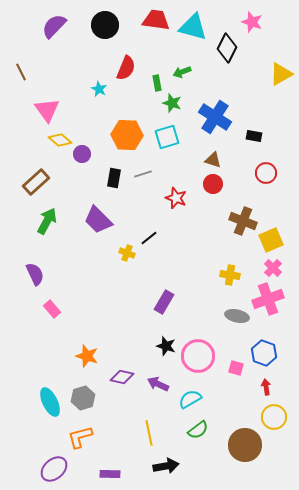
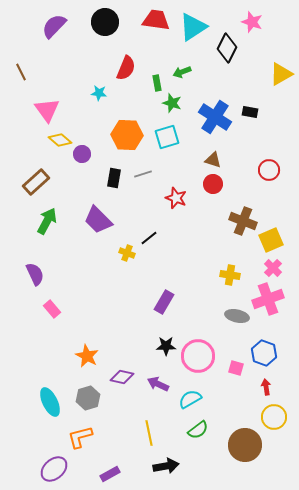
black circle at (105, 25): moved 3 px up
cyan triangle at (193, 27): rotated 48 degrees counterclockwise
cyan star at (99, 89): moved 4 px down; rotated 21 degrees counterclockwise
black rectangle at (254, 136): moved 4 px left, 24 px up
red circle at (266, 173): moved 3 px right, 3 px up
black star at (166, 346): rotated 18 degrees counterclockwise
orange star at (87, 356): rotated 10 degrees clockwise
gray hexagon at (83, 398): moved 5 px right
purple rectangle at (110, 474): rotated 30 degrees counterclockwise
